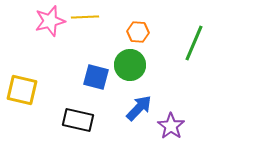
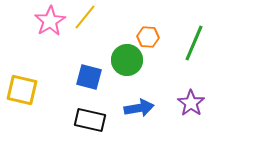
yellow line: rotated 48 degrees counterclockwise
pink star: rotated 16 degrees counterclockwise
orange hexagon: moved 10 px right, 5 px down
green circle: moved 3 px left, 5 px up
blue square: moved 7 px left
blue arrow: rotated 36 degrees clockwise
black rectangle: moved 12 px right
purple star: moved 20 px right, 23 px up
